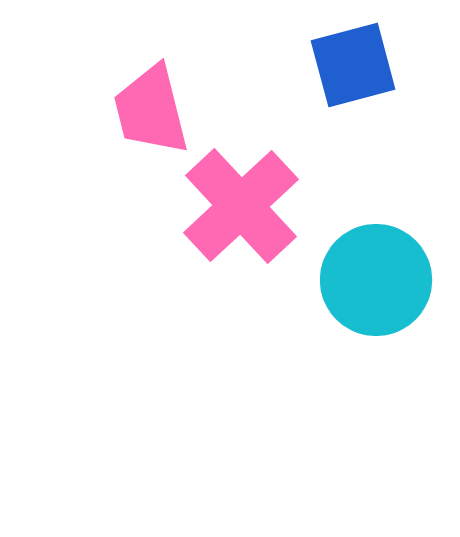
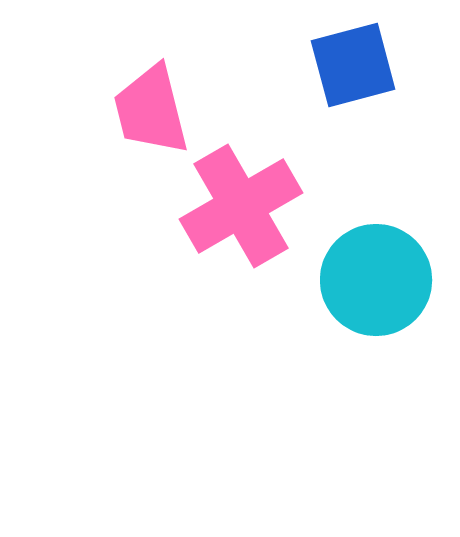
pink cross: rotated 13 degrees clockwise
